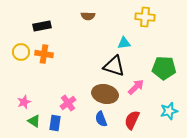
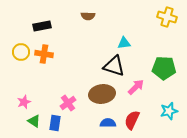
yellow cross: moved 22 px right; rotated 12 degrees clockwise
brown ellipse: moved 3 px left; rotated 20 degrees counterclockwise
blue semicircle: moved 7 px right, 4 px down; rotated 112 degrees clockwise
